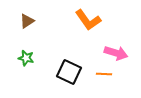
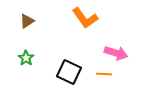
orange L-shape: moved 3 px left, 2 px up
green star: rotated 21 degrees clockwise
